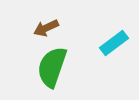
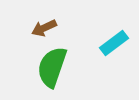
brown arrow: moved 2 px left
